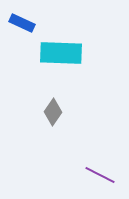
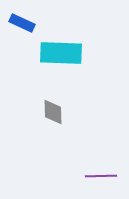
gray diamond: rotated 36 degrees counterclockwise
purple line: moved 1 px right, 1 px down; rotated 28 degrees counterclockwise
